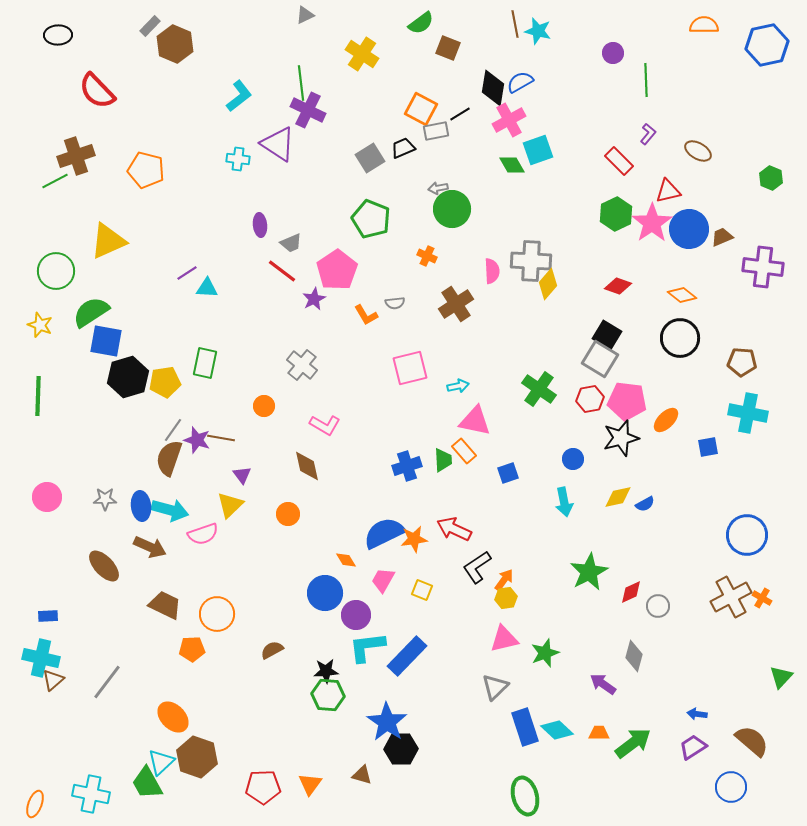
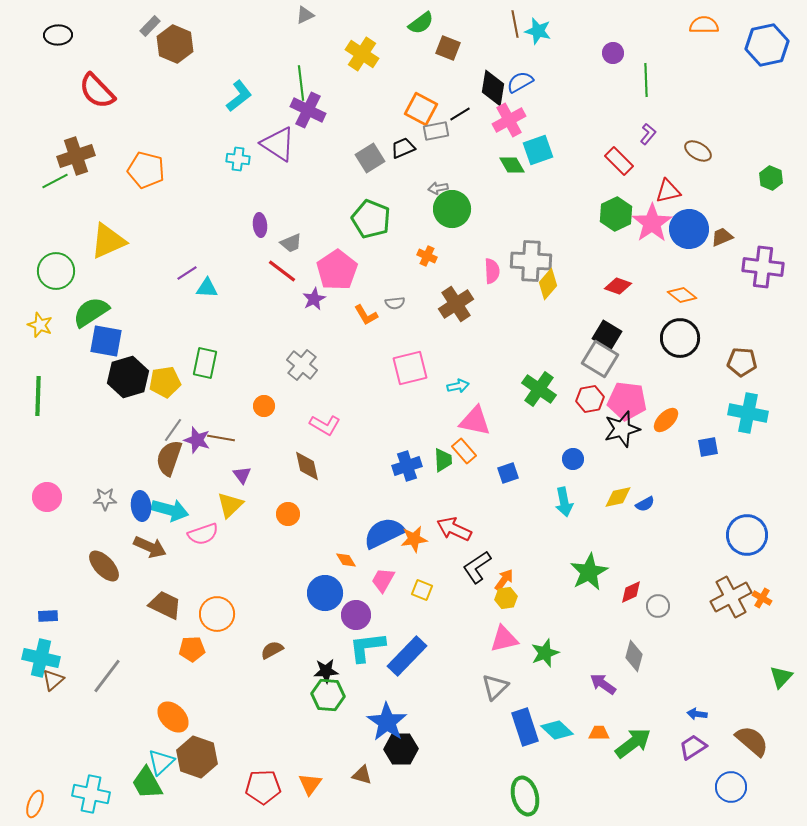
black star at (621, 438): moved 1 px right, 9 px up
gray line at (107, 682): moved 6 px up
